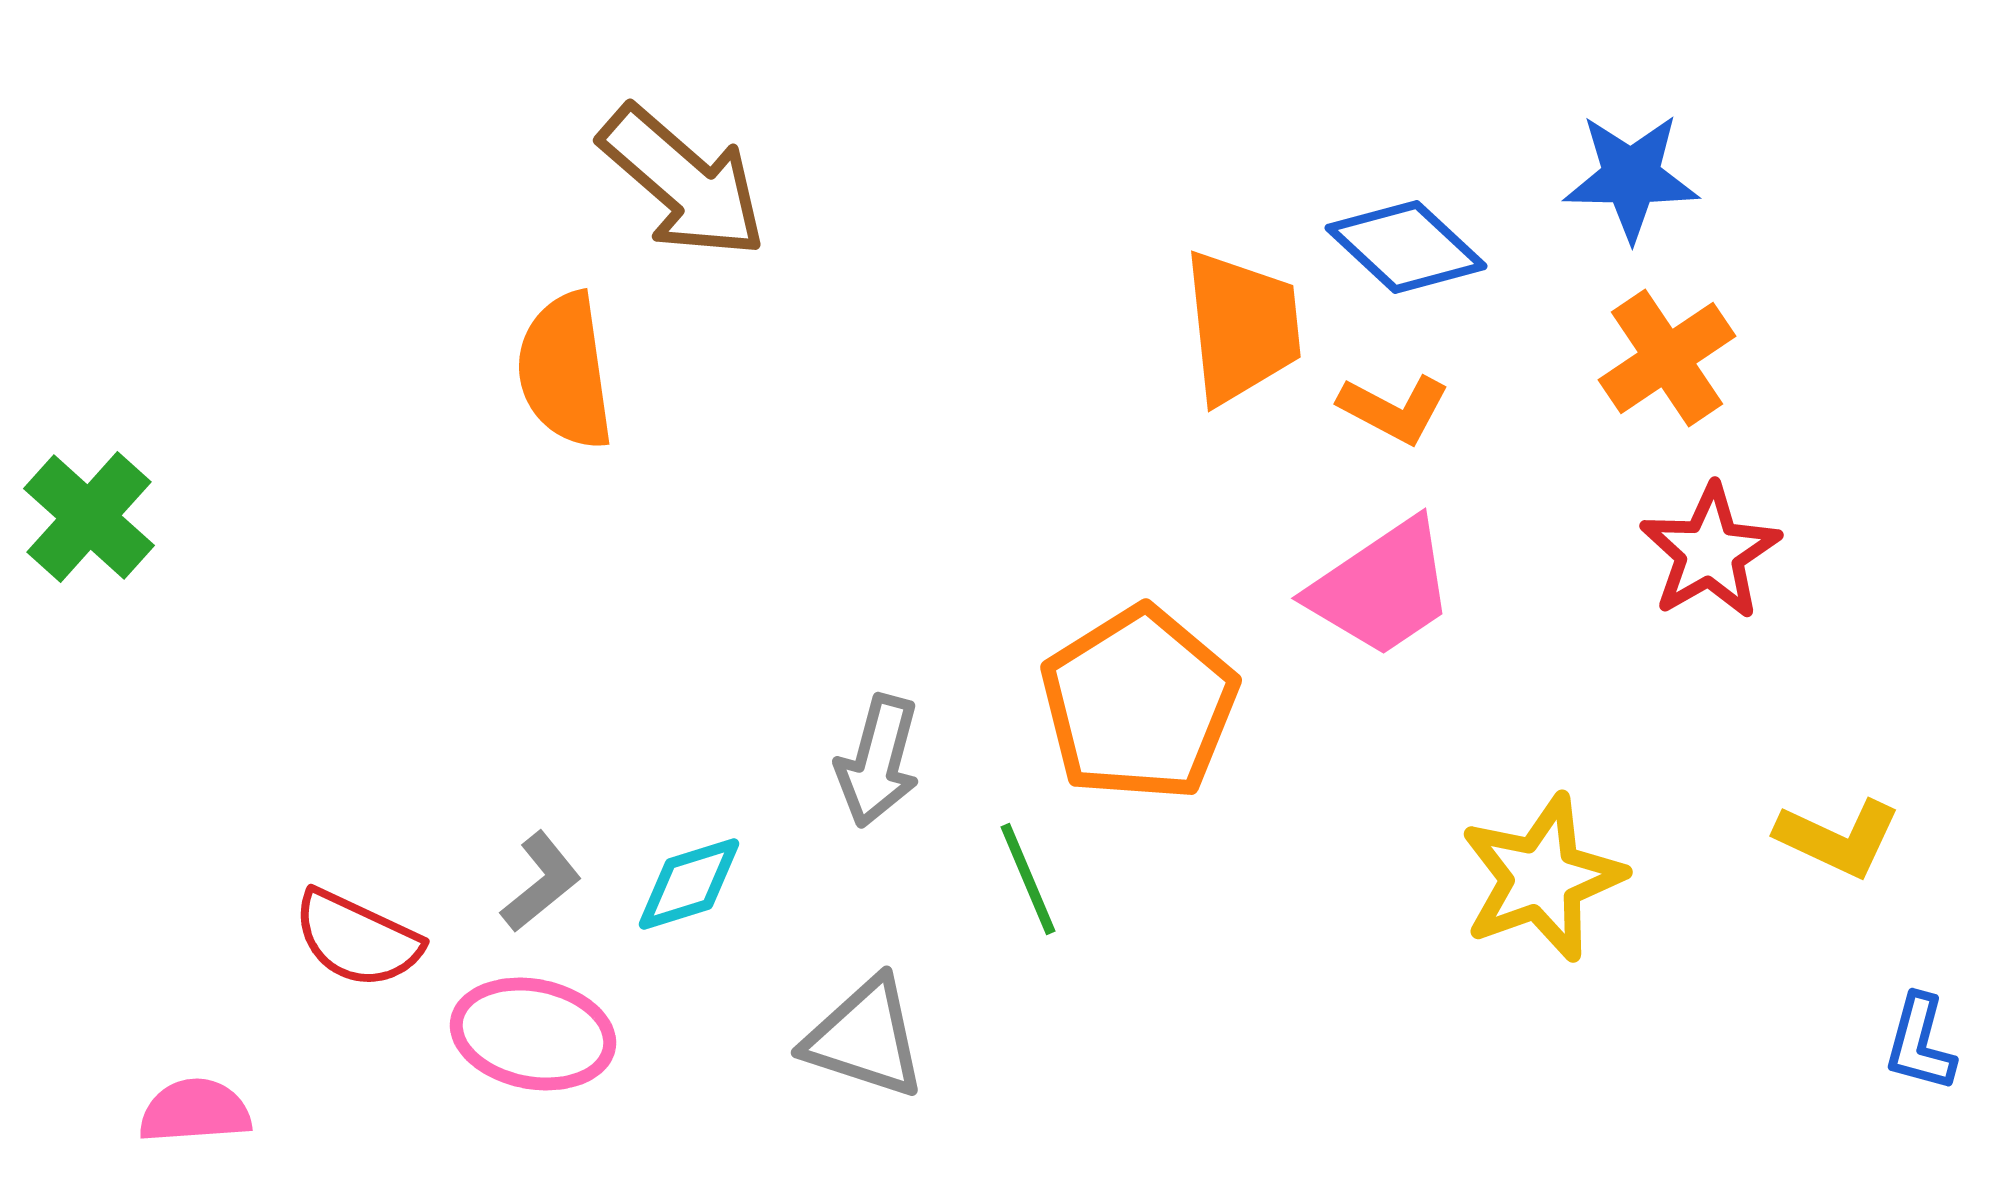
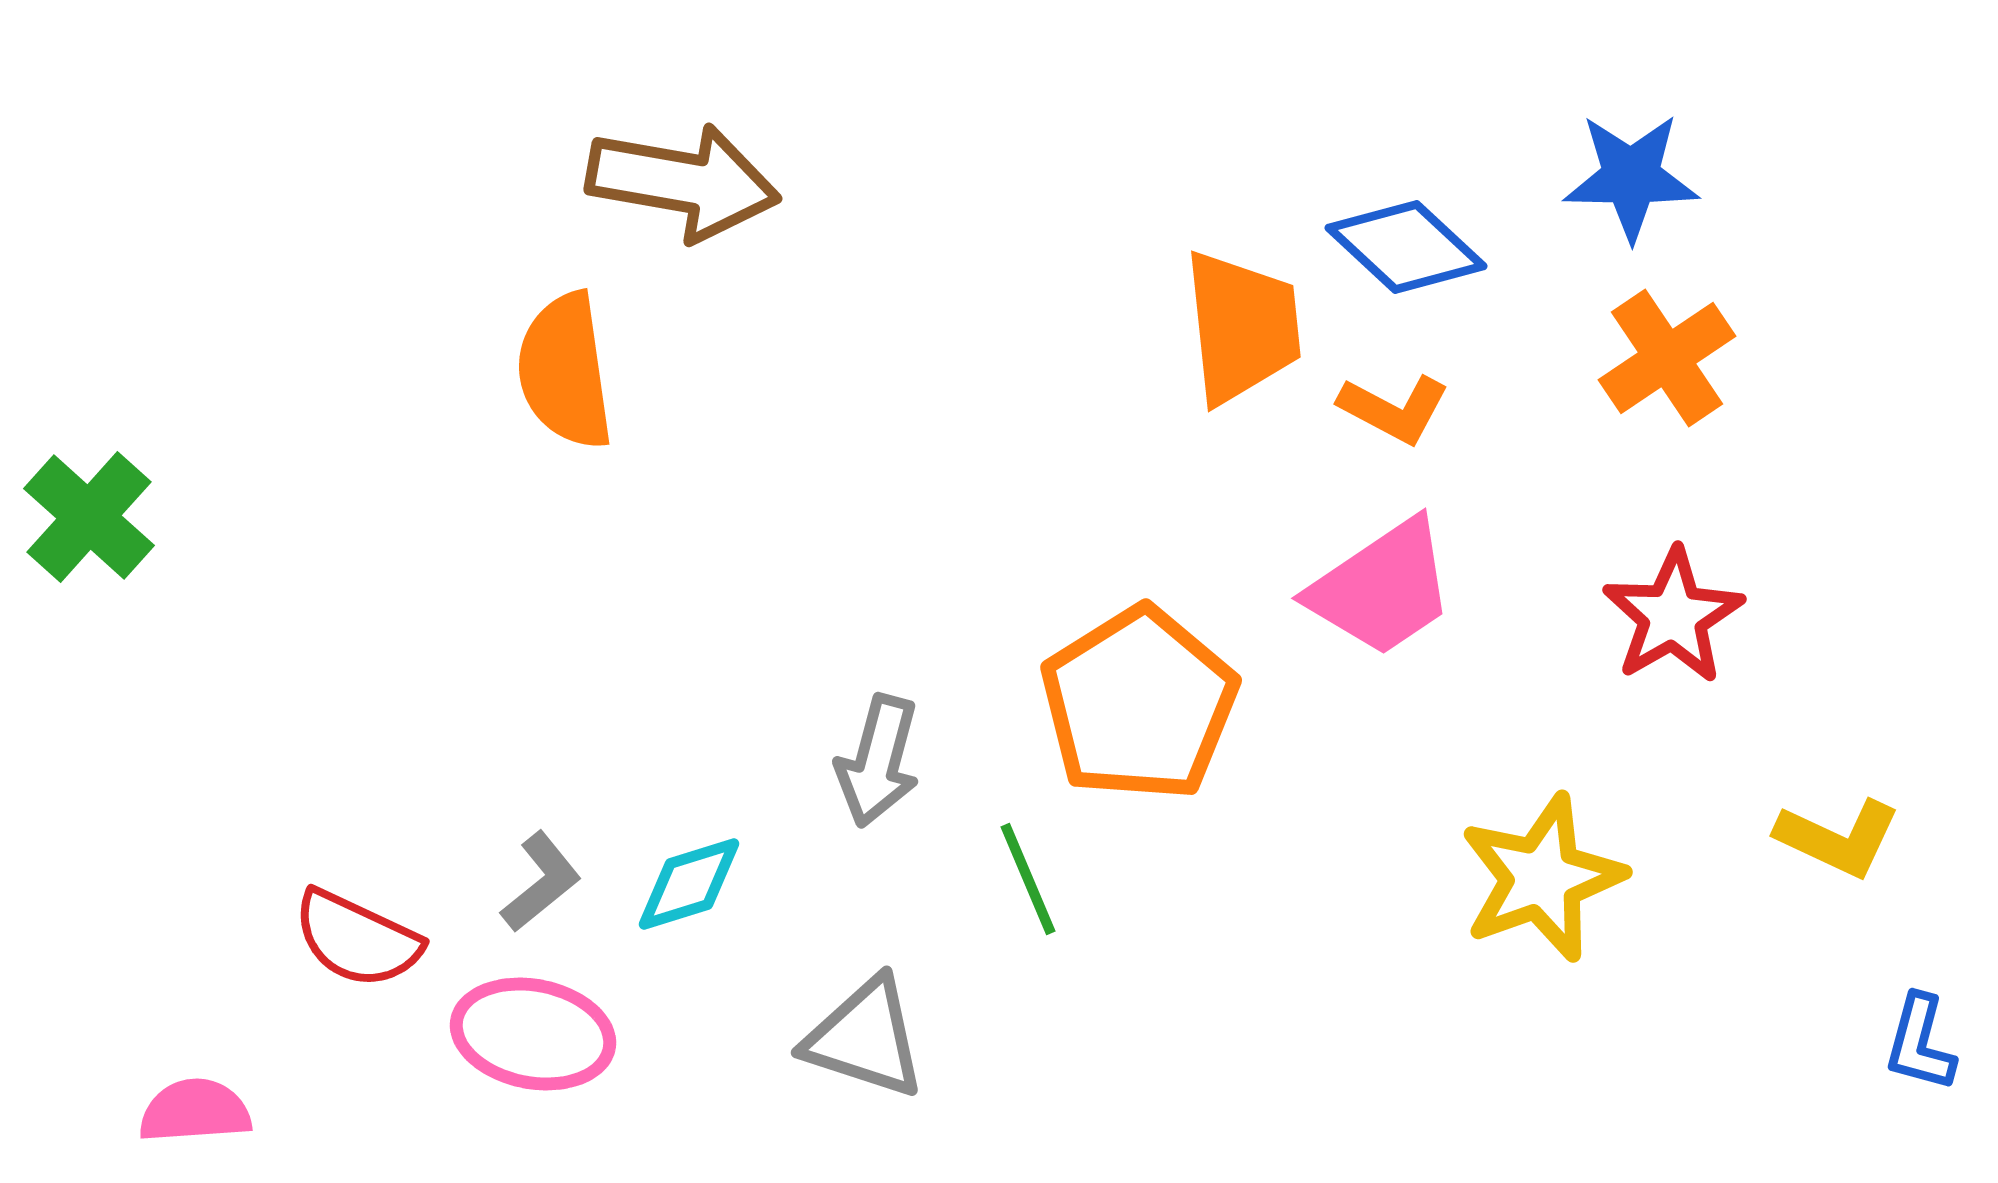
brown arrow: rotated 31 degrees counterclockwise
red star: moved 37 px left, 64 px down
